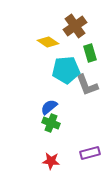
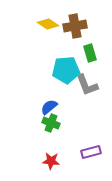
brown cross: rotated 25 degrees clockwise
yellow diamond: moved 18 px up
purple rectangle: moved 1 px right, 1 px up
